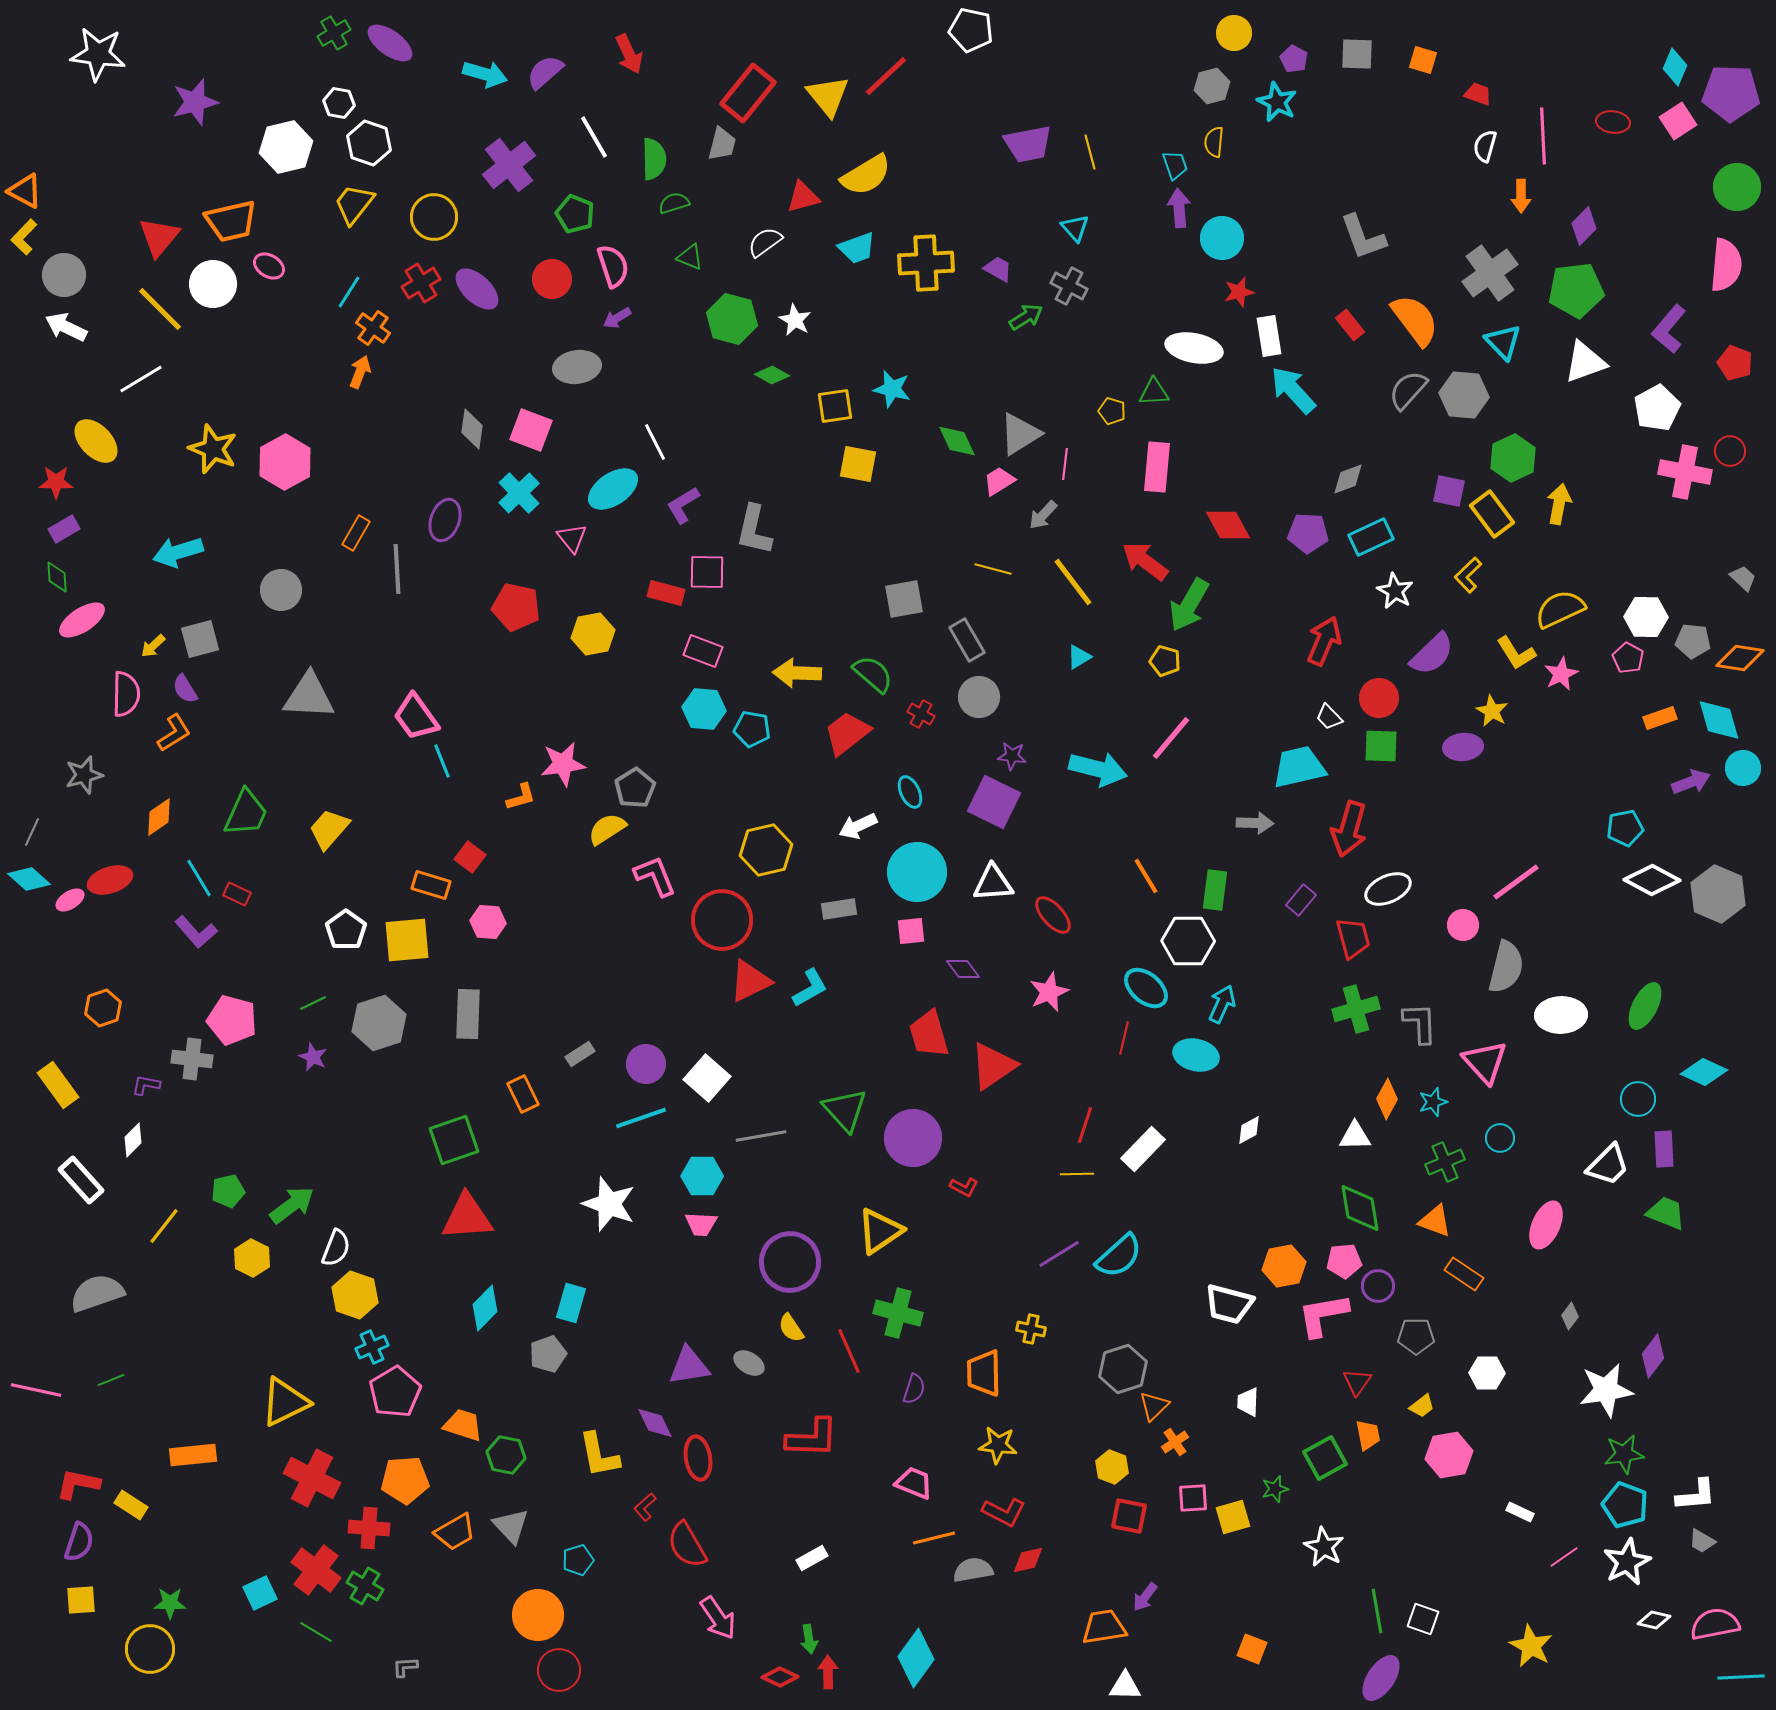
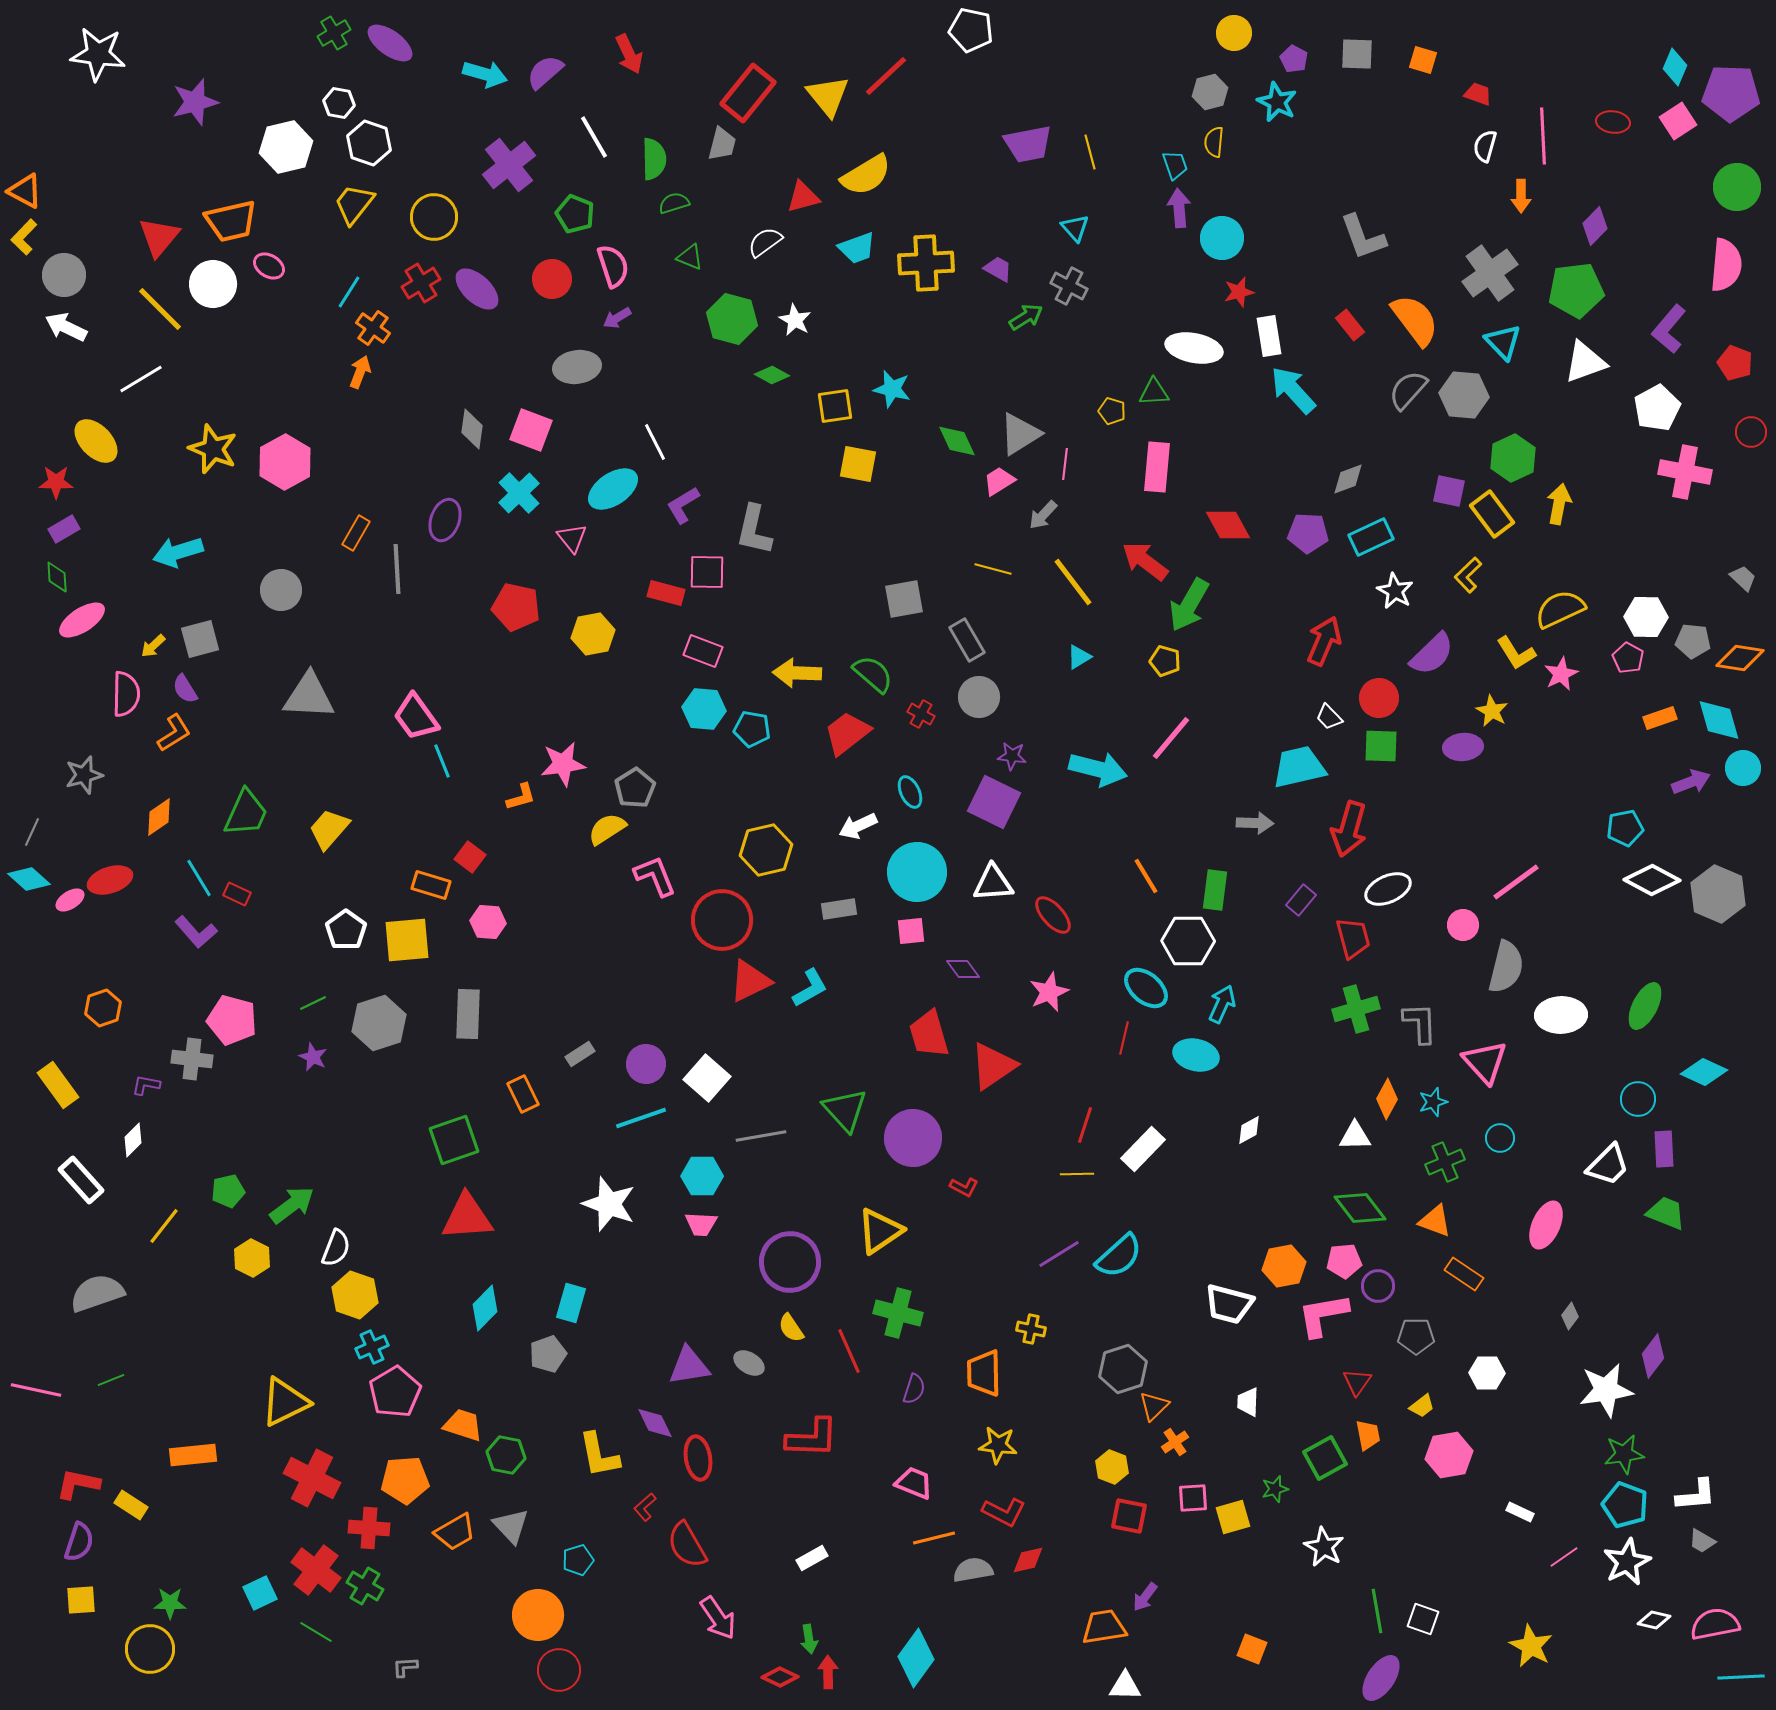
gray hexagon at (1212, 86): moved 2 px left, 6 px down
purple diamond at (1584, 226): moved 11 px right
red circle at (1730, 451): moved 21 px right, 19 px up
green diamond at (1360, 1208): rotated 28 degrees counterclockwise
